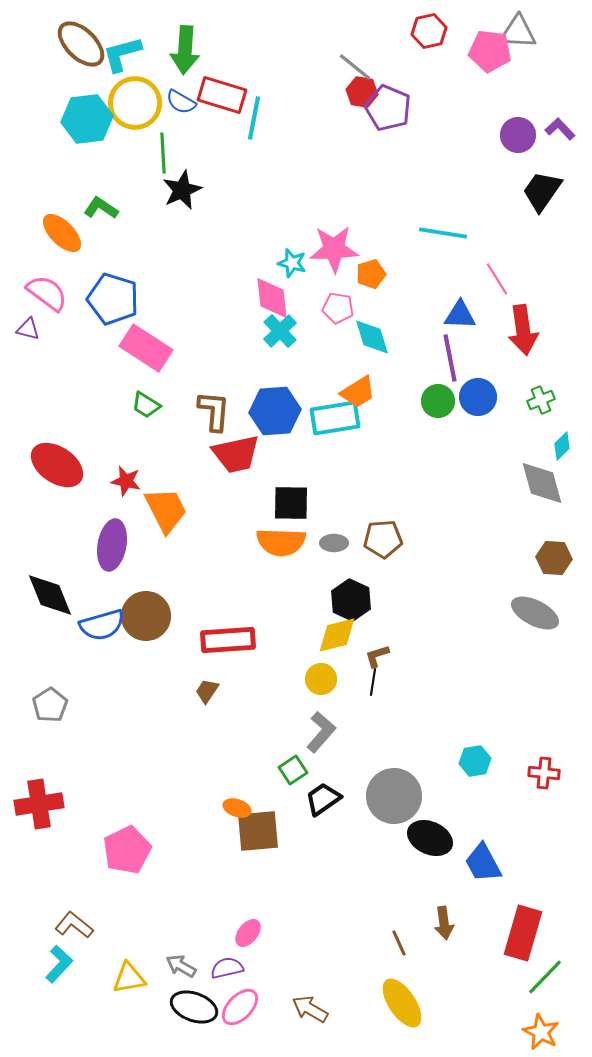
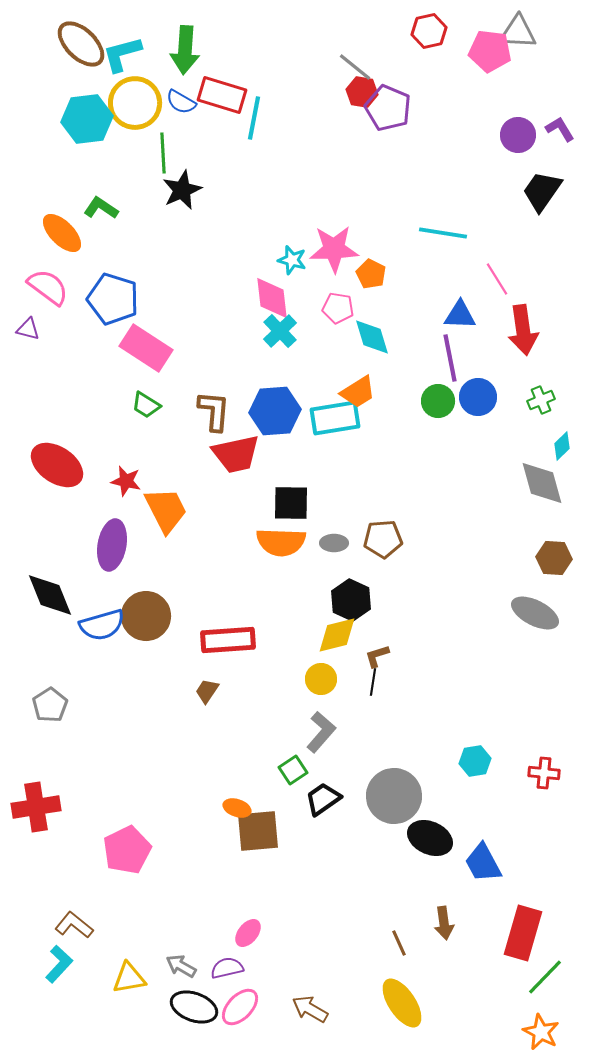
purple L-shape at (560, 129): rotated 12 degrees clockwise
cyan star at (292, 263): moved 3 px up
orange pentagon at (371, 274): rotated 28 degrees counterclockwise
pink semicircle at (47, 293): moved 1 px right, 6 px up
red cross at (39, 804): moved 3 px left, 3 px down
